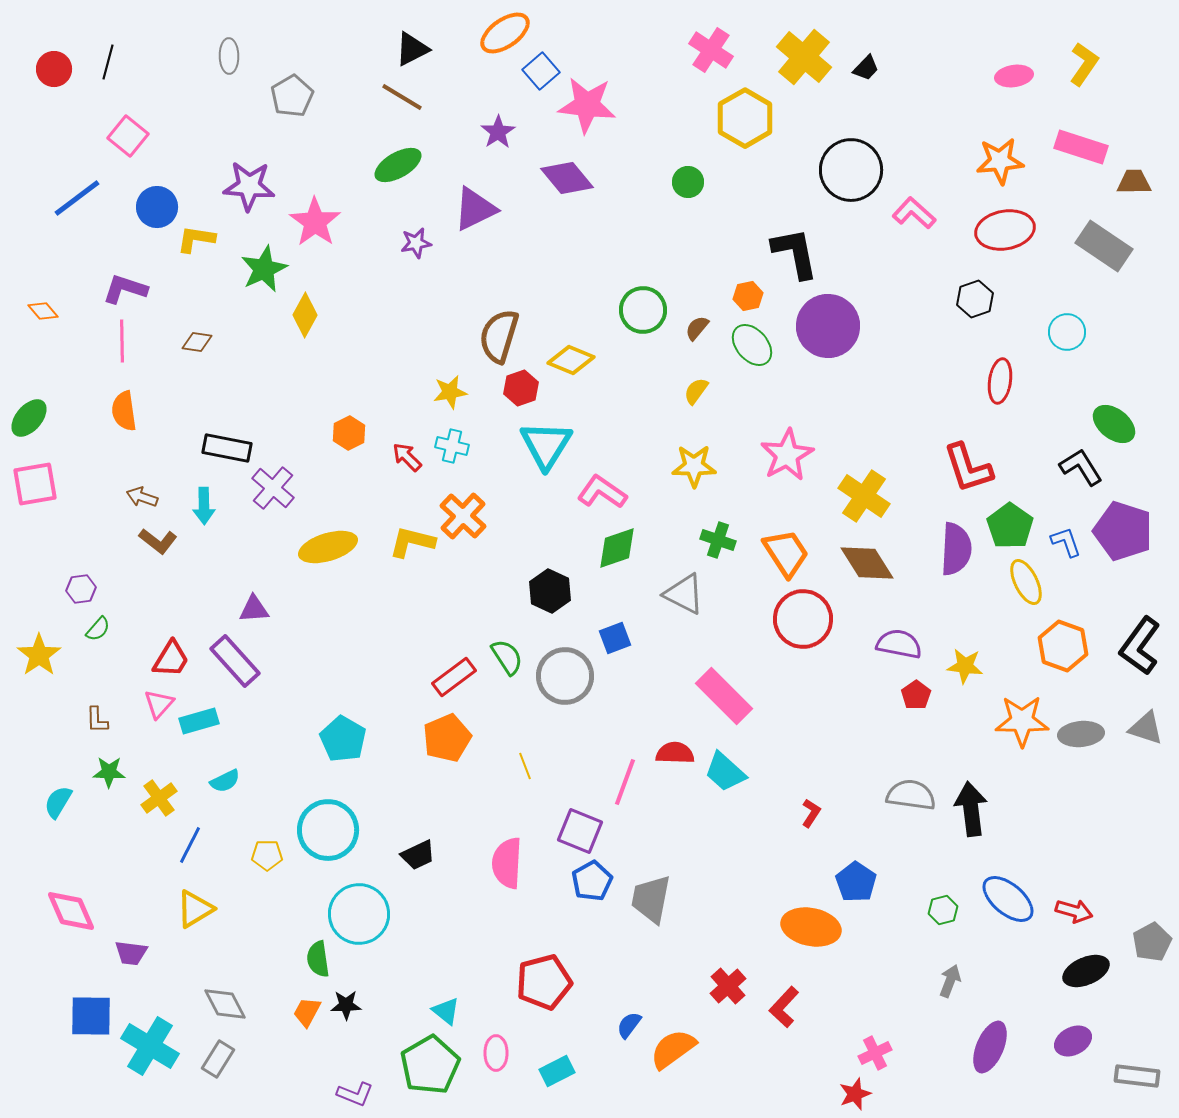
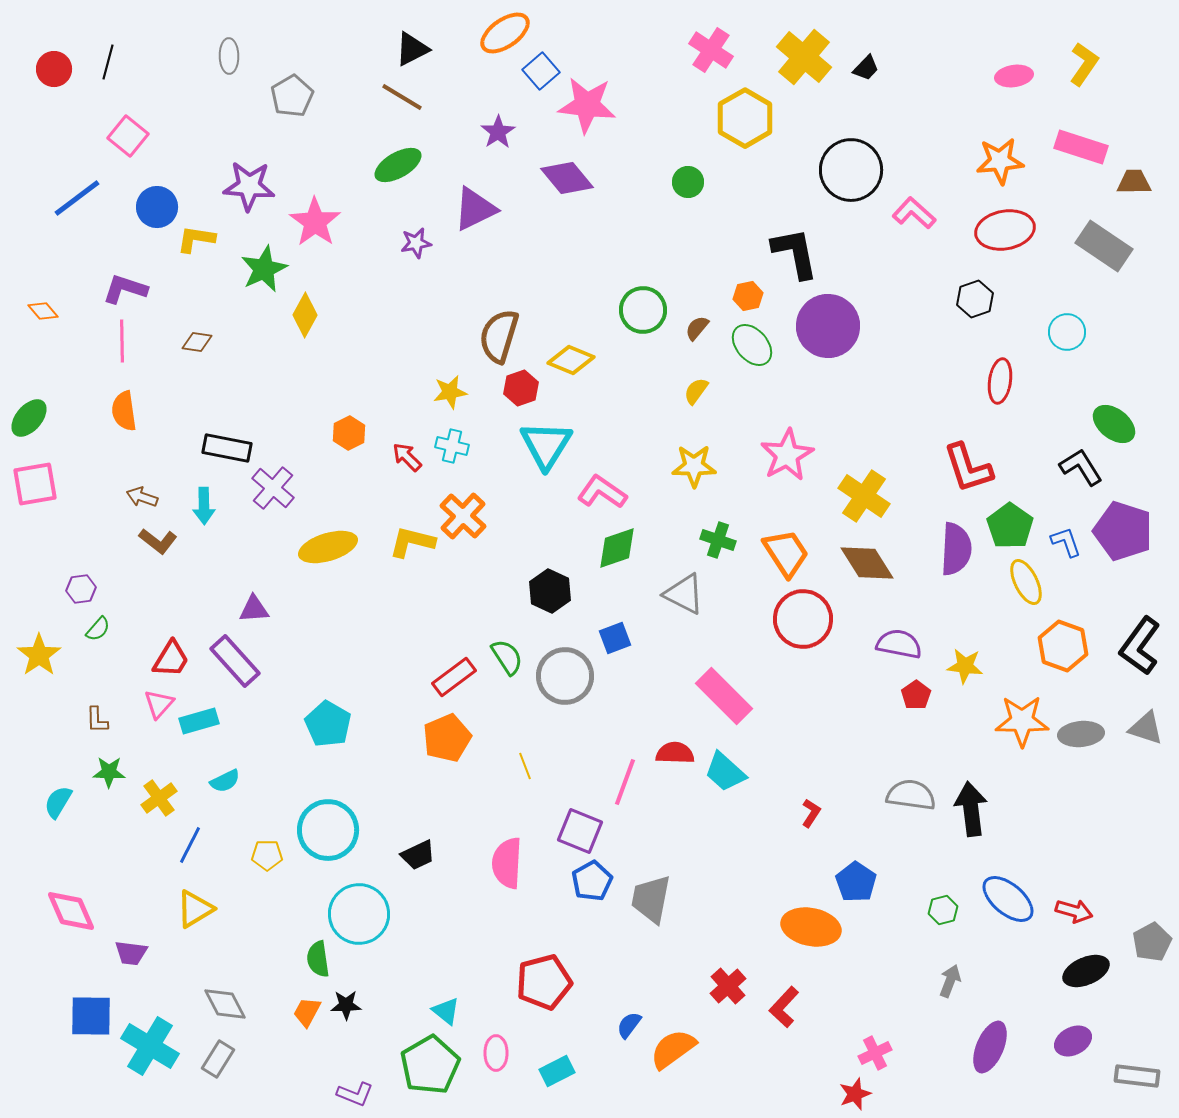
cyan pentagon at (343, 739): moved 15 px left, 15 px up
